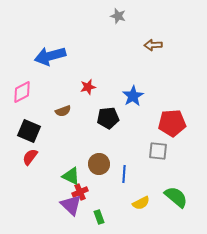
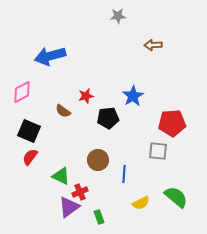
gray star: rotated 21 degrees counterclockwise
red star: moved 2 px left, 9 px down
brown semicircle: rotated 56 degrees clockwise
brown circle: moved 1 px left, 4 px up
green triangle: moved 10 px left
purple triangle: moved 2 px left, 2 px down; rotated 40 degrees clockwise
